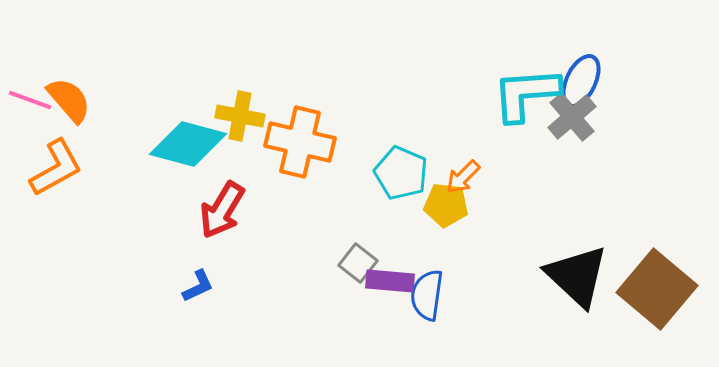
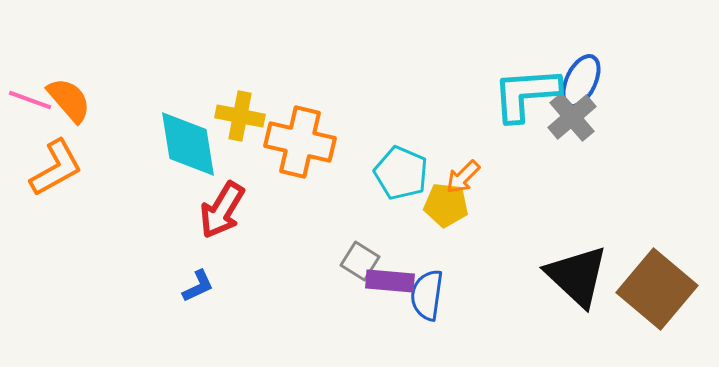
cyan diamond: rotated 66 degrees clockwise
gray square: moved 2 px right, 2 px up; rotated 6 degrees counterclockwise
